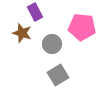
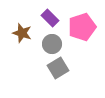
purple rectangle: moved 15 px right, 6 px down; rotated 18 degrees counterclockwise
pink pentagon: rotated 24 degrees counterclockwise
gray square: moved 7 px up
